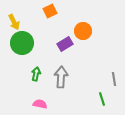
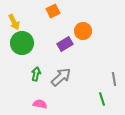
orange square: moved 3 px right
gray arrow: rotated 45 degrees clockwise
